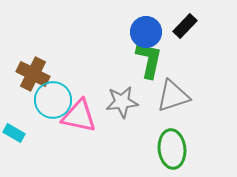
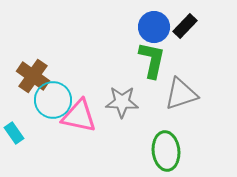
blue circle: moved 8 px right, 5 px up
green L-shape: moved 3 px right
brown cross: moved 2 px down; rotated 8 degrees clockwise
gray triangle: moved 8 px right, 2 px up
gray star: rotated 8 degrees clockwise
cyan rectangle: rotated 25 degrees clockwise
green ellipse: moved 6 px left, 2 px down
